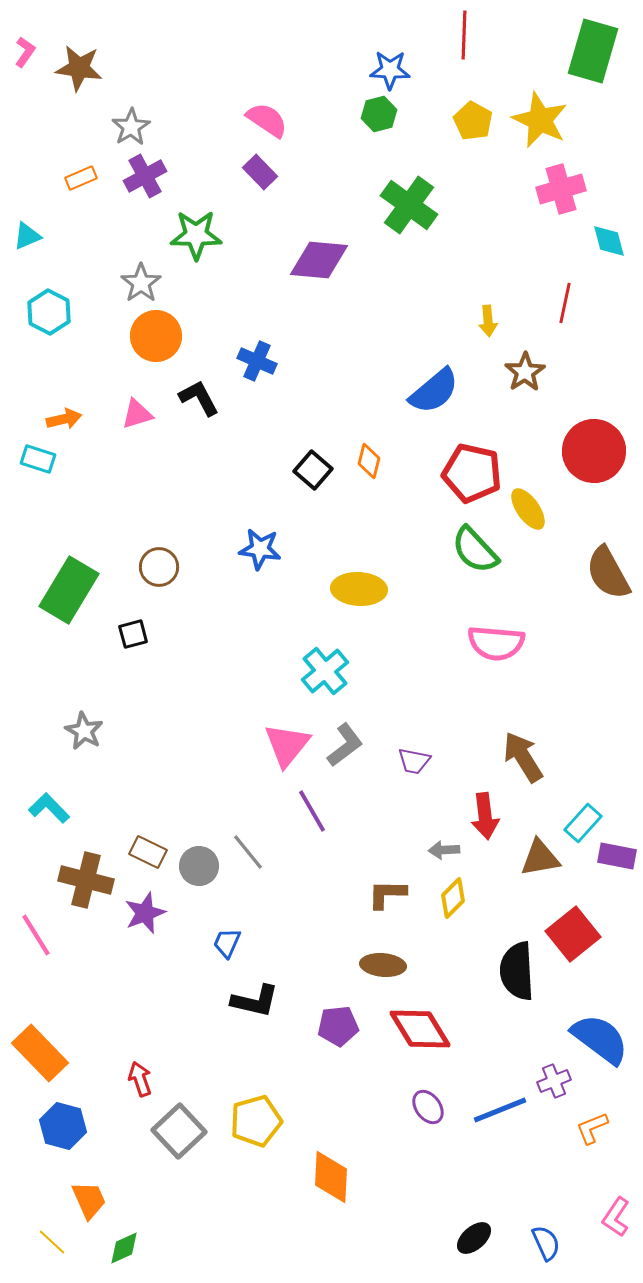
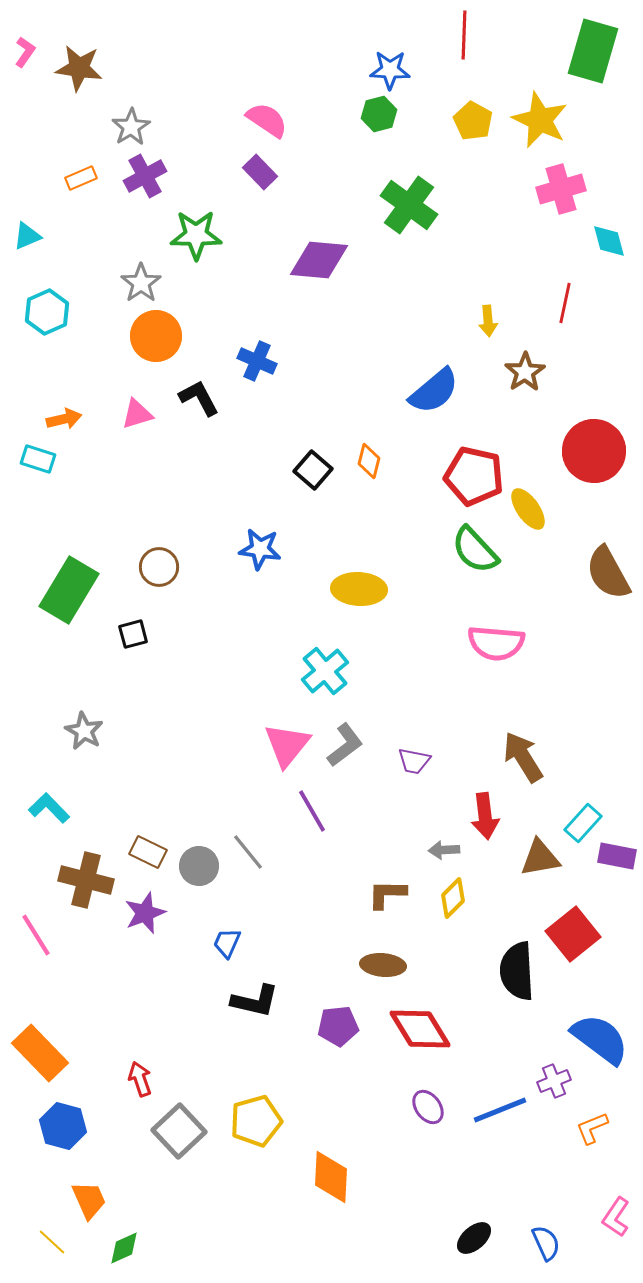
cyan hexagon at (49, 312): moved 2 px left; rotated 9 degrees clockwise
red pentagon at (472, 473): moved 2 px right, 3 px down
